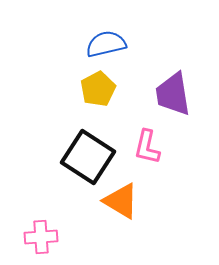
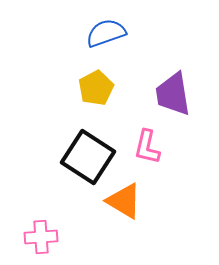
blue semicircle: moved 11 px up; rotated 6 degrees counterclockwise
yellow pentagon: moved 2 px left, 1 px up
orange triangle: moved 3 px right
